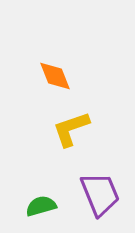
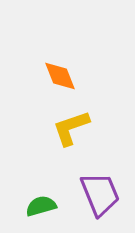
orange diamond: moved 5 px right
yellow L-shape: moved 1 px up
